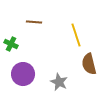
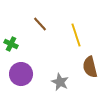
brown line: moved 6 px right, 2 px down; rotated 42 degrees clockwise
brown semicircle: moved 1 px right, 3 px down
purple circle: moved 2 px left
gray star: moved 1 px right
